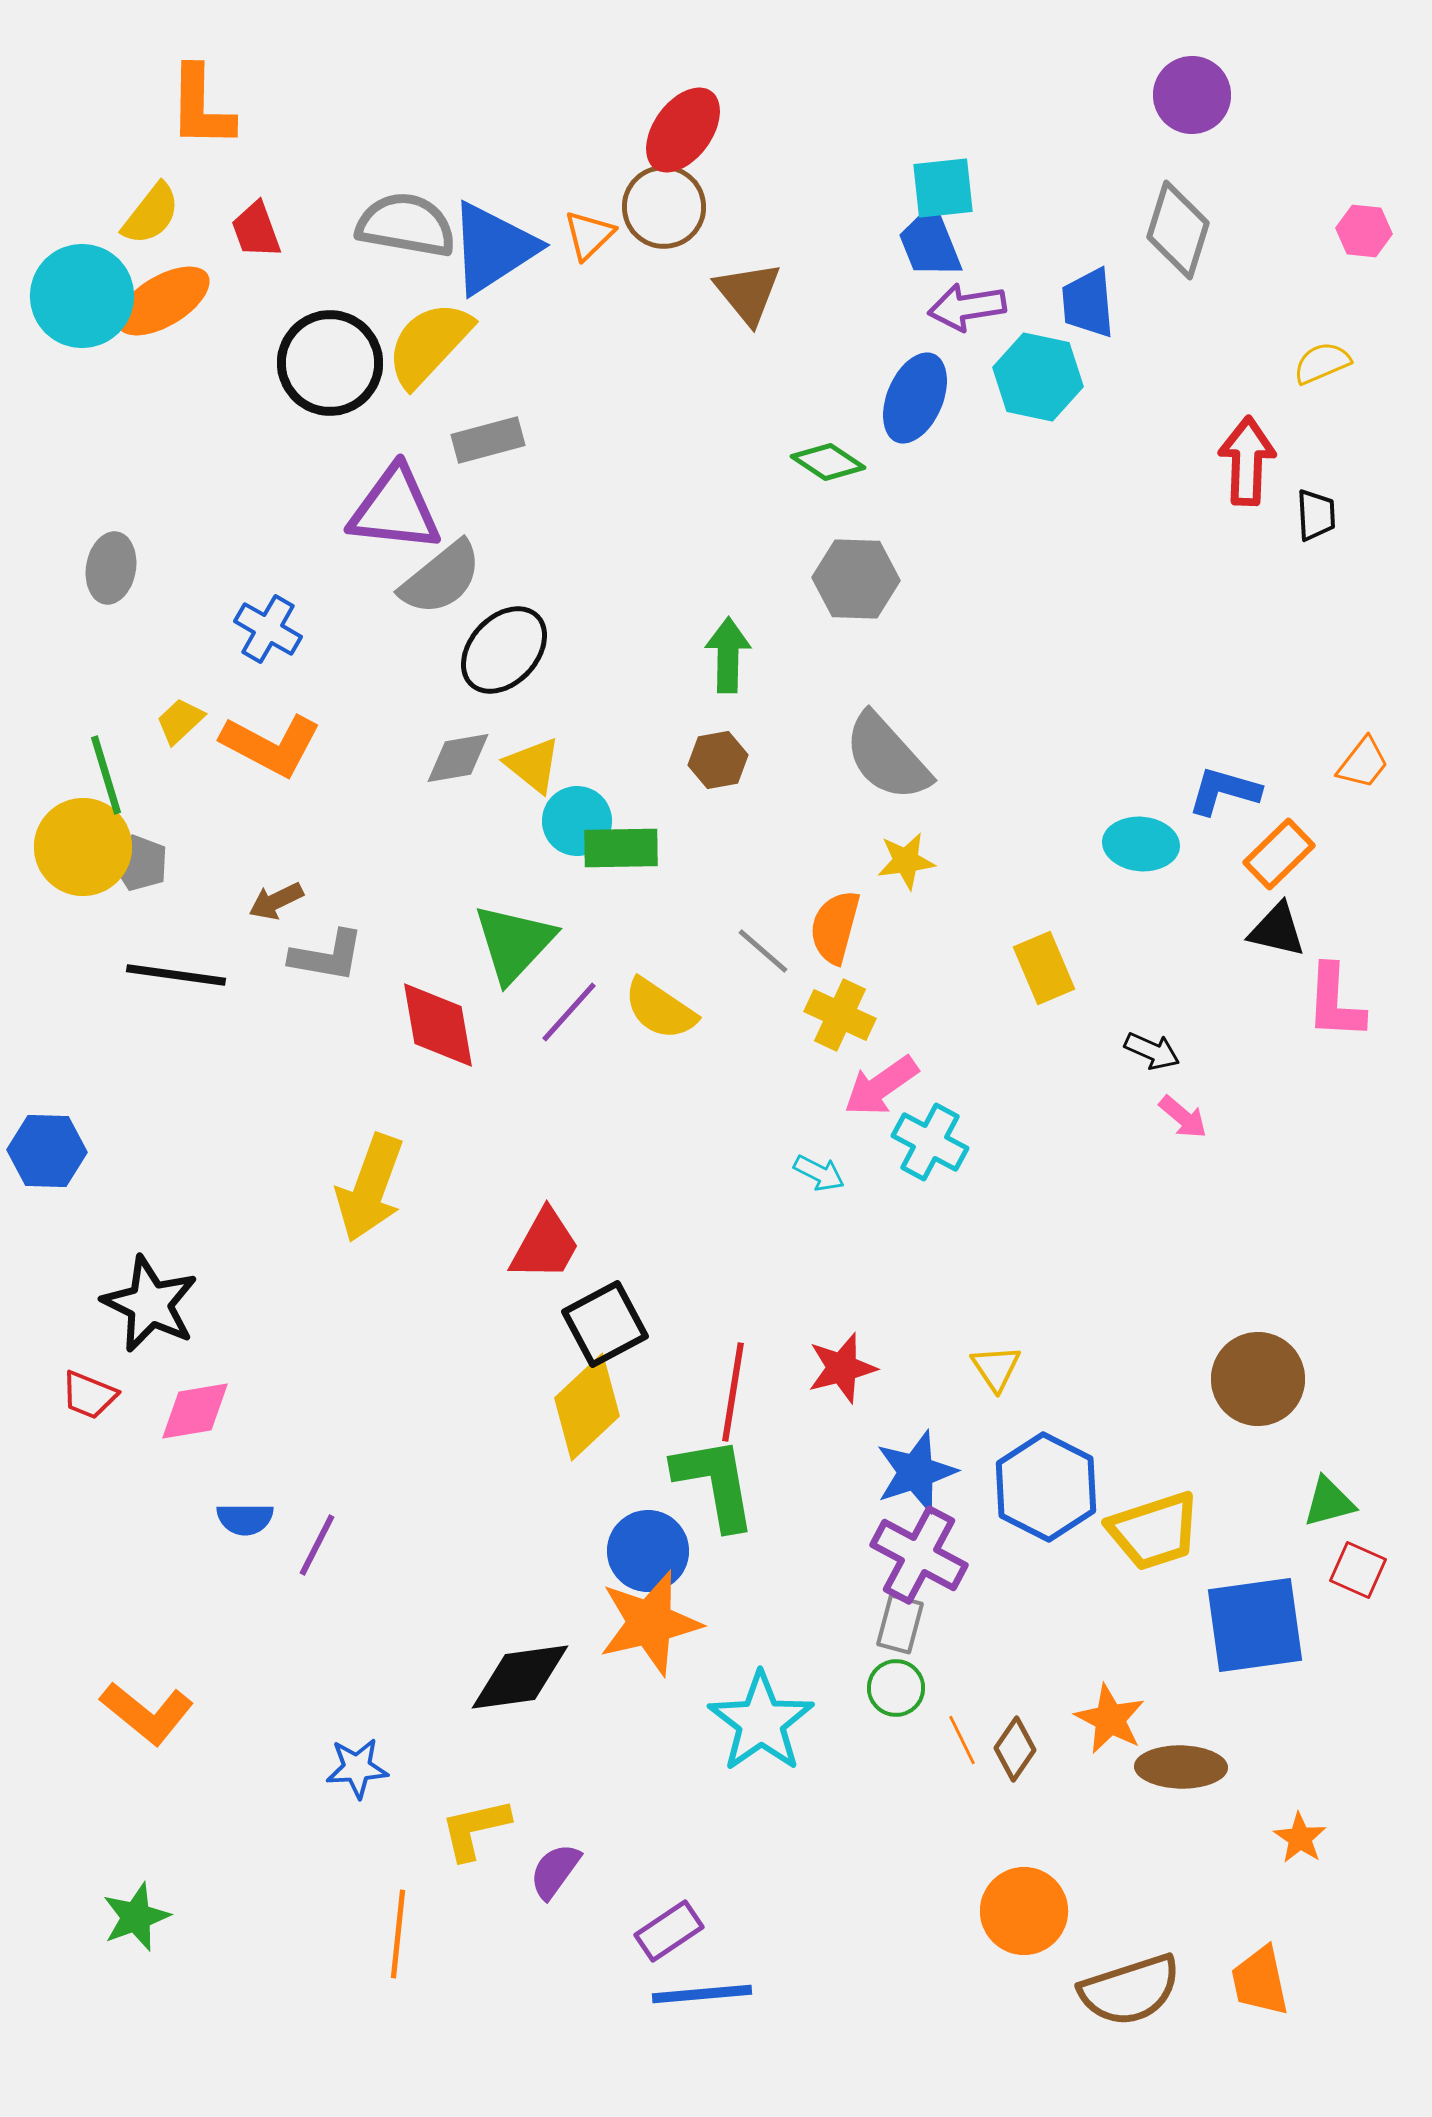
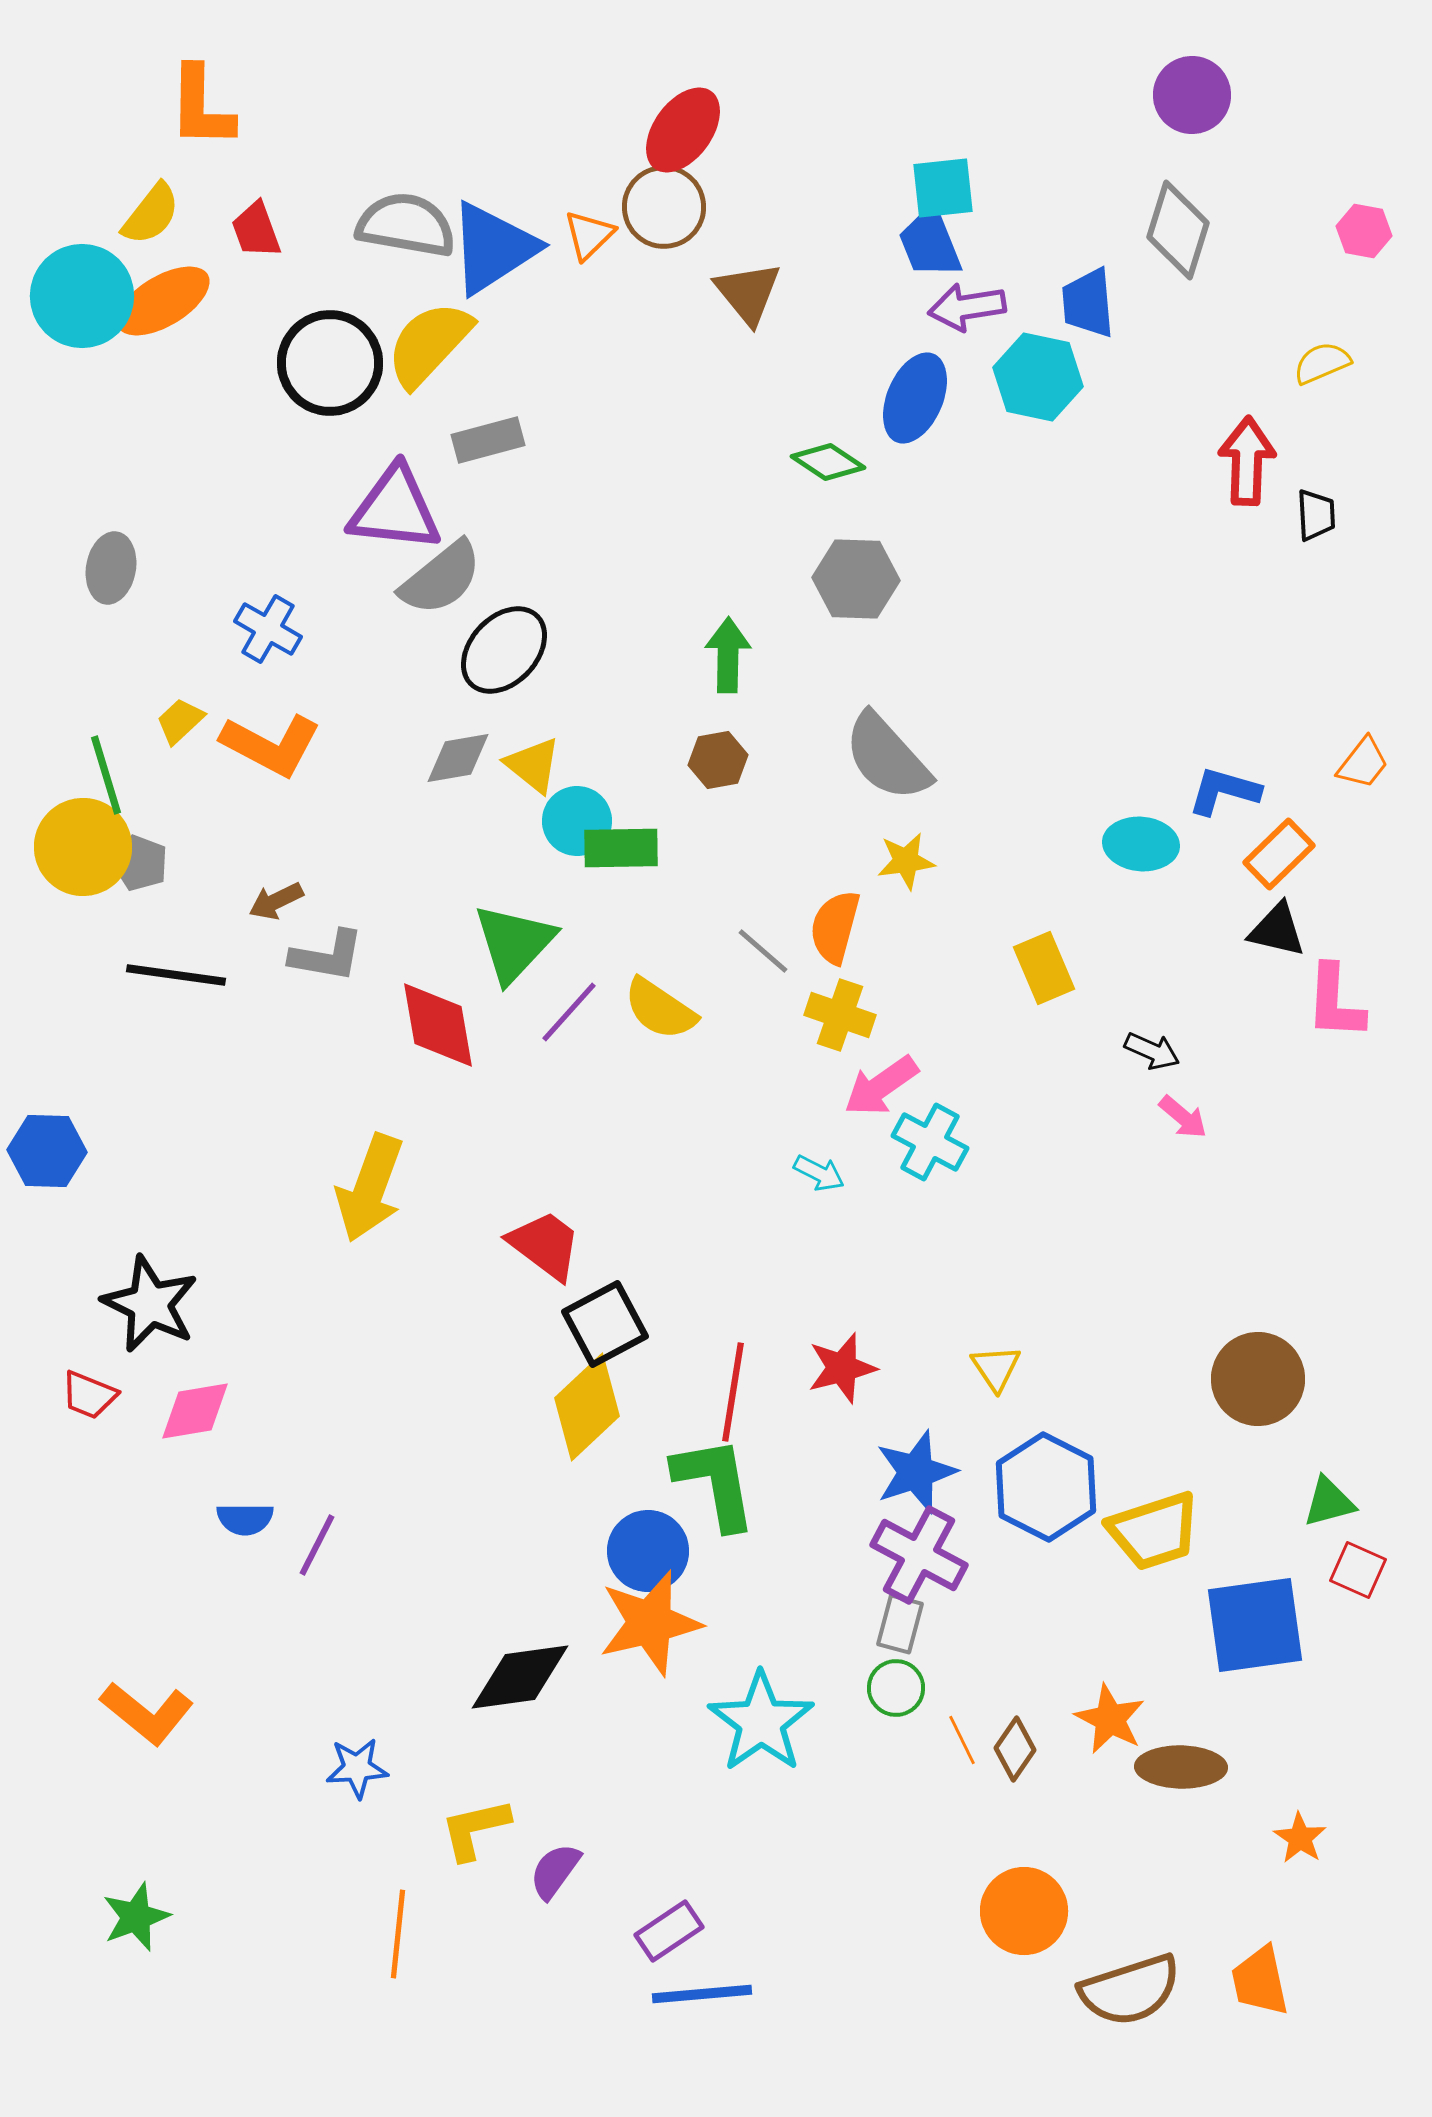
pink hexagon at (1364, 231): rotated 4 degrees clockwise
yellow cross at (840, 1015): rotated 6 degrees counterclockwise
red trapezoid at (545, 1245): rotated 82 degrees counterclockwise
